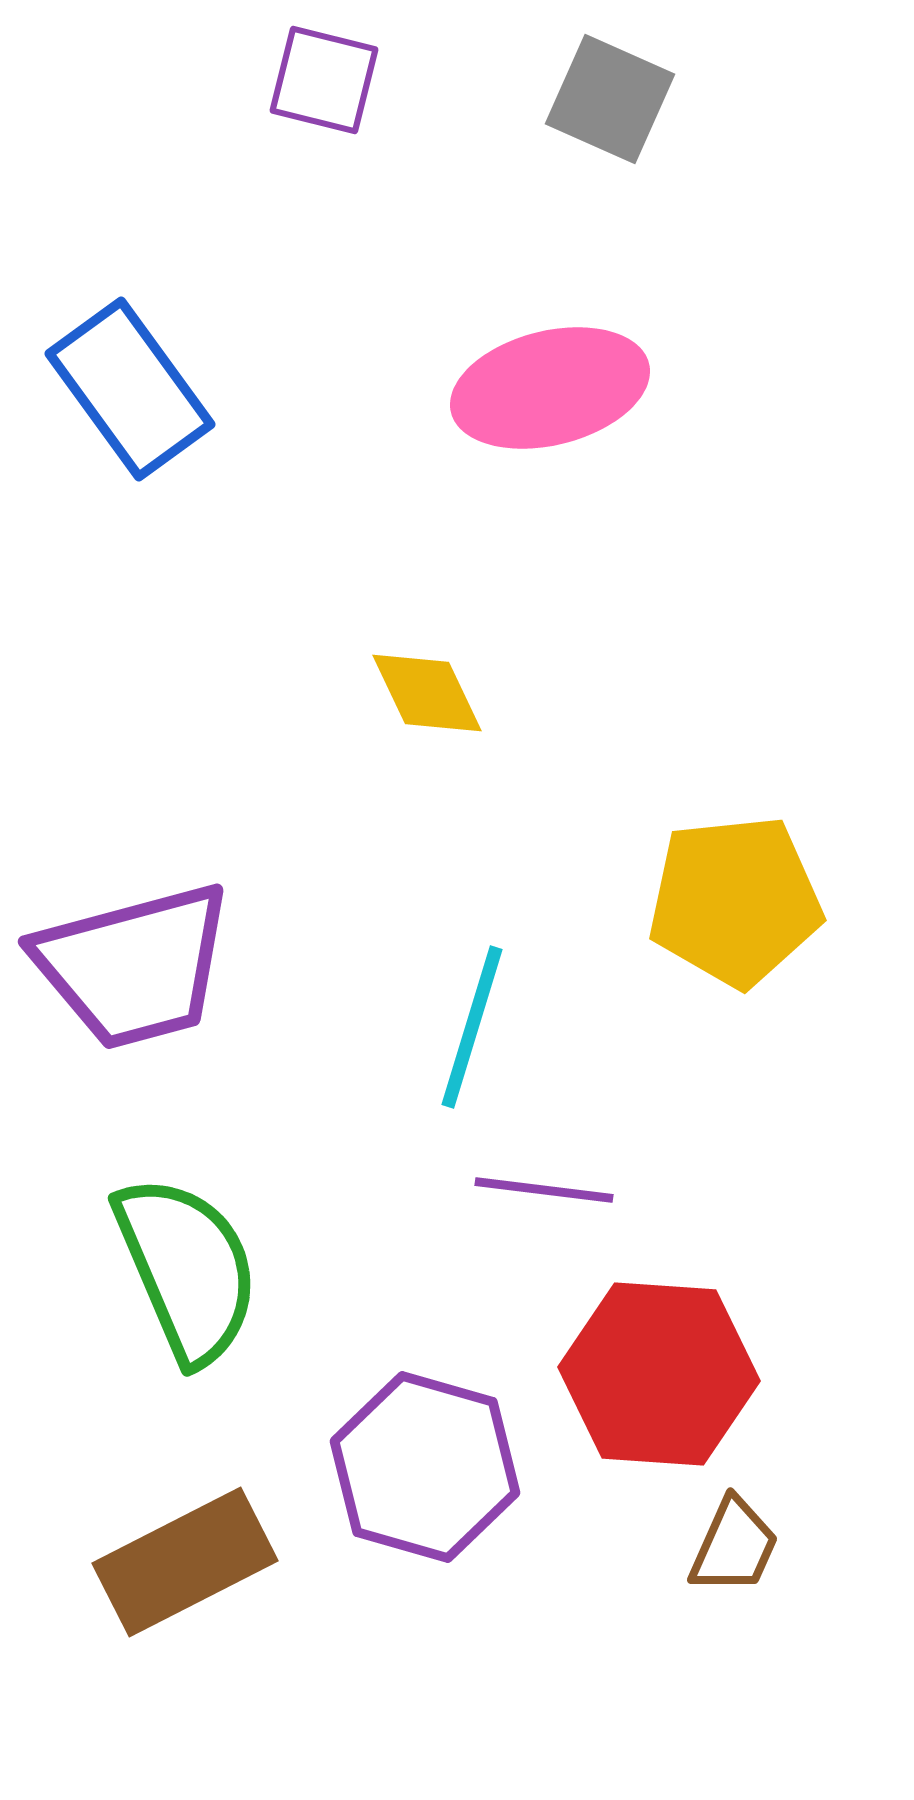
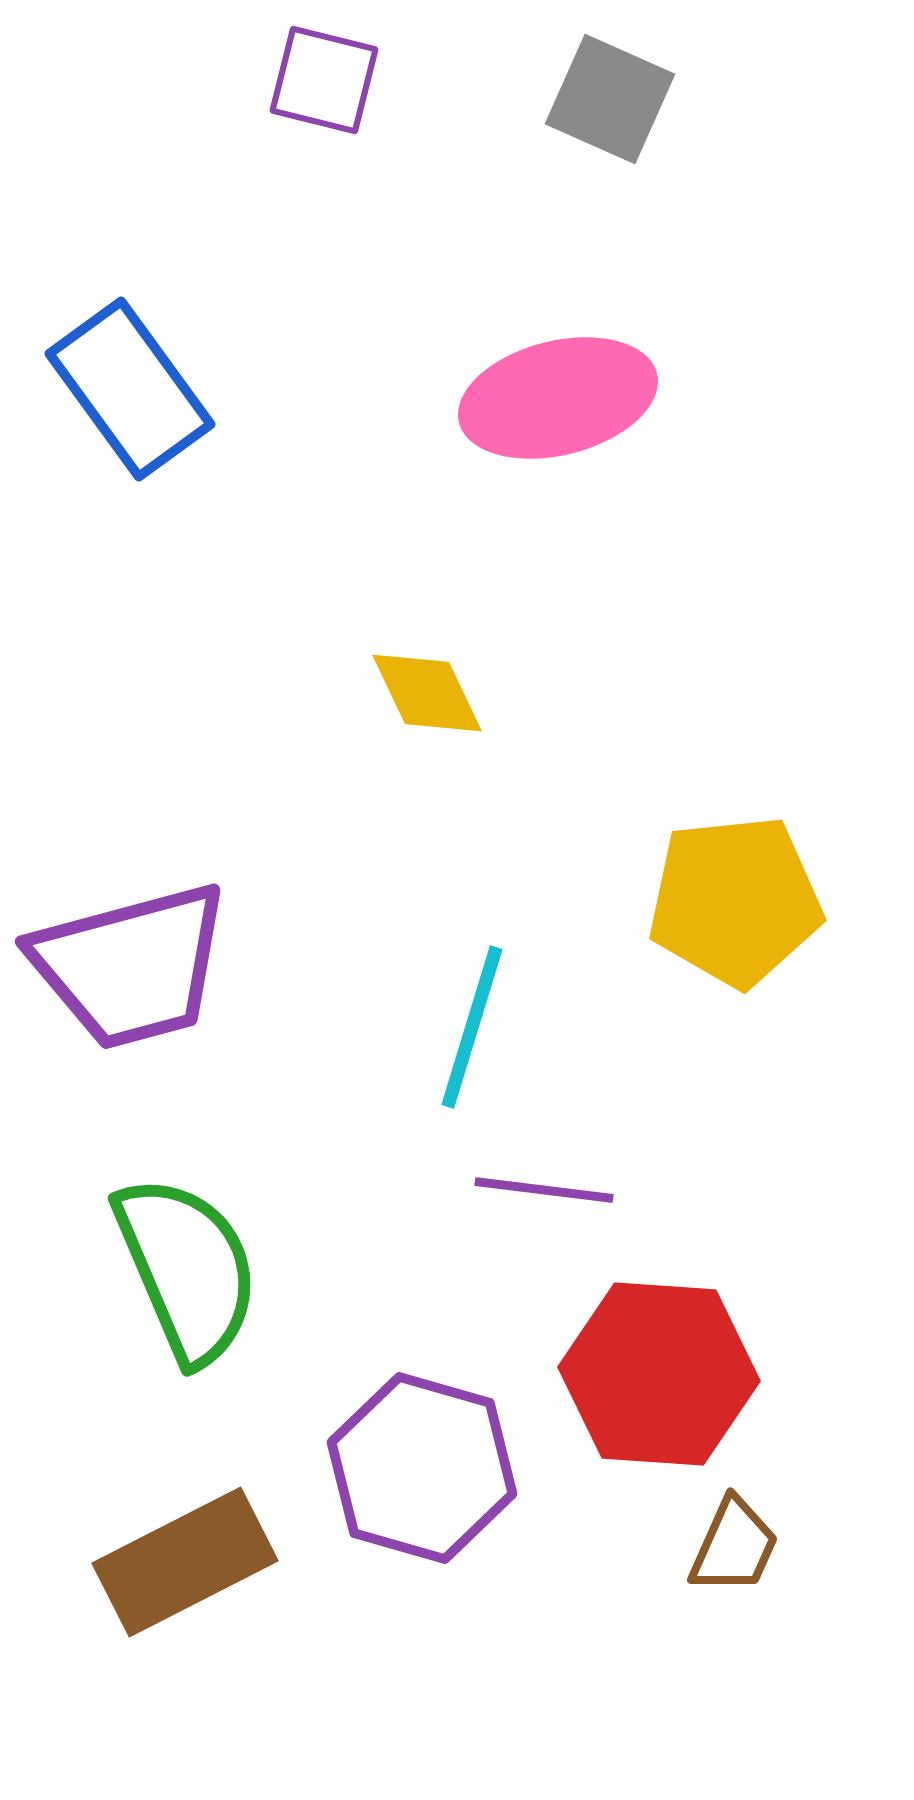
pink ellipse: moved 8 px right, 10 px down
purple trapezoid: moved 3 px left
purple hexagon: moved 3 px left, 1 px down
